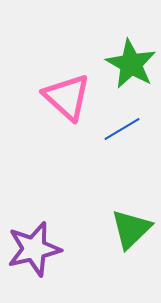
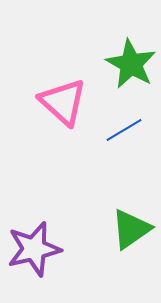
pink triangle: moved 4 px left, 5 px down
blue line: moved 2 px right, 1 px down
green triangle: rotated 9 degrees clockwise
